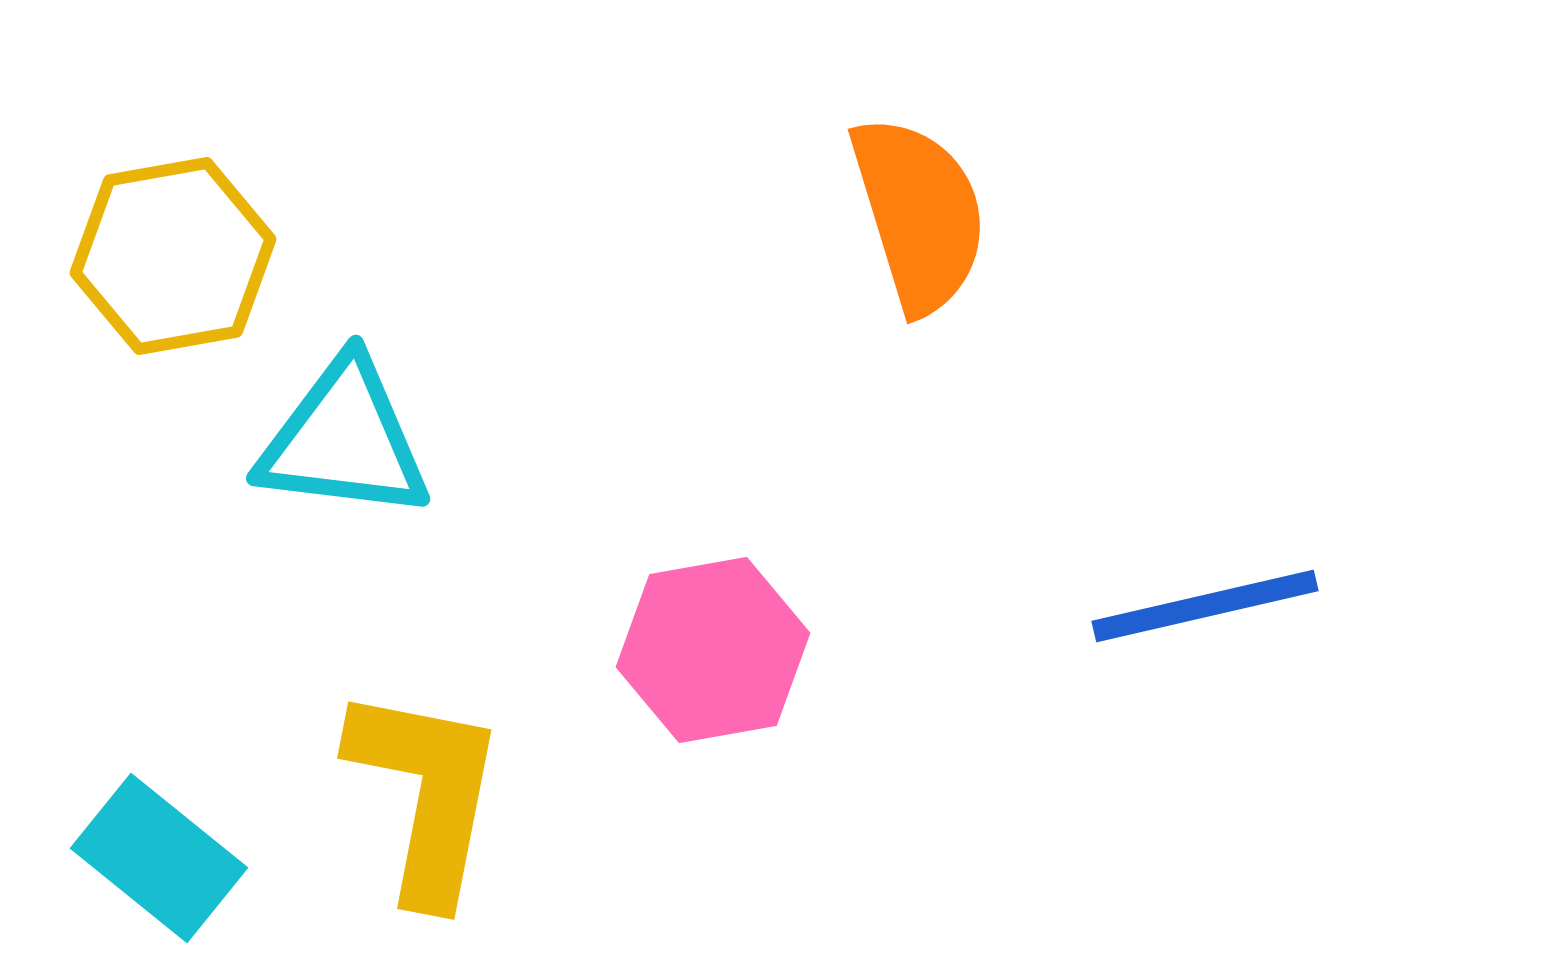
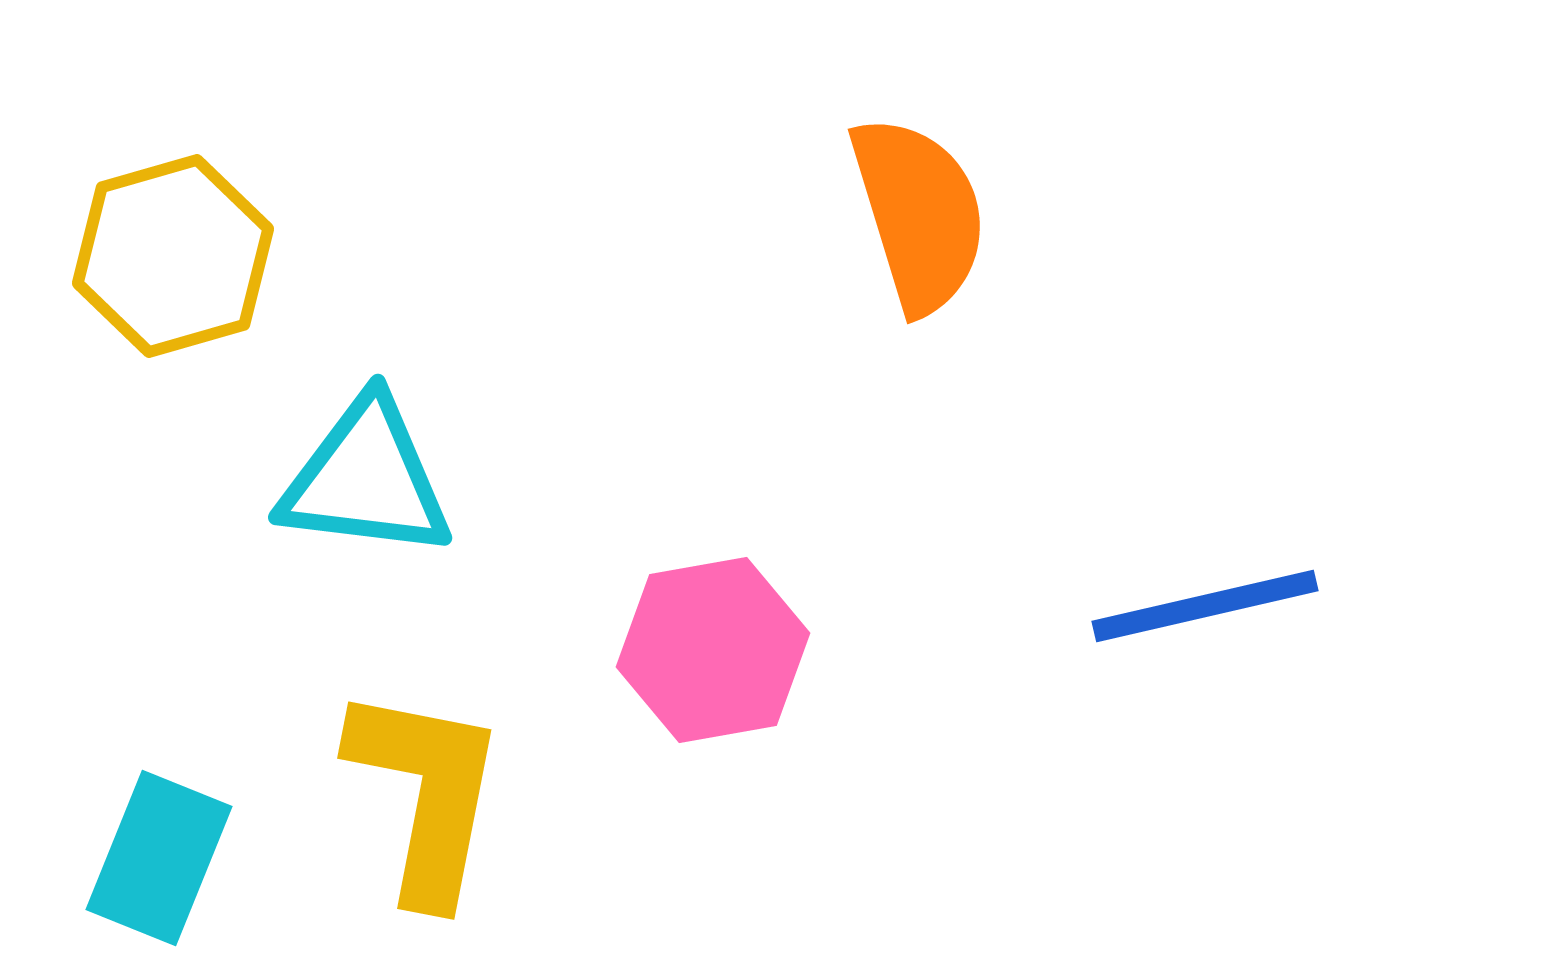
yellow hexagon: rotated 6 degrees counterclockwise
cyan triangle: moved 22 px right, 39 px down
cyan rectangle: rotated 73 degrees clockwise
